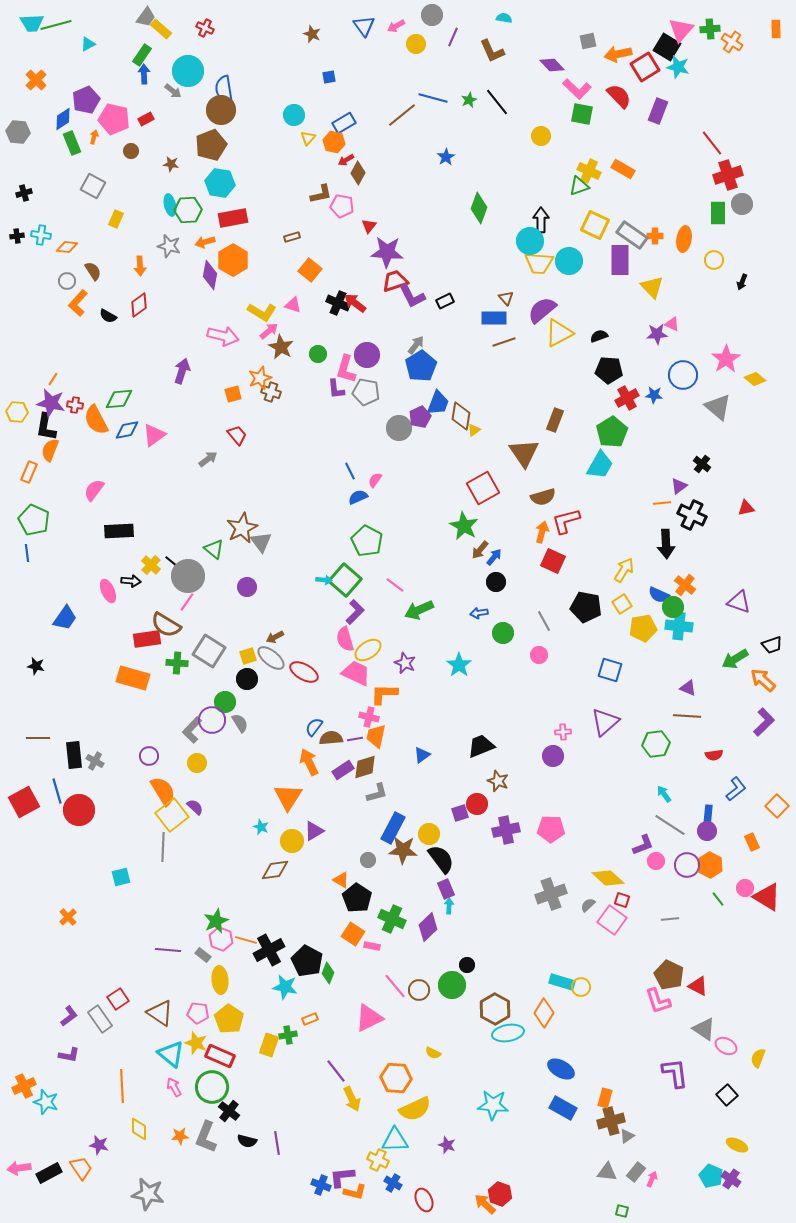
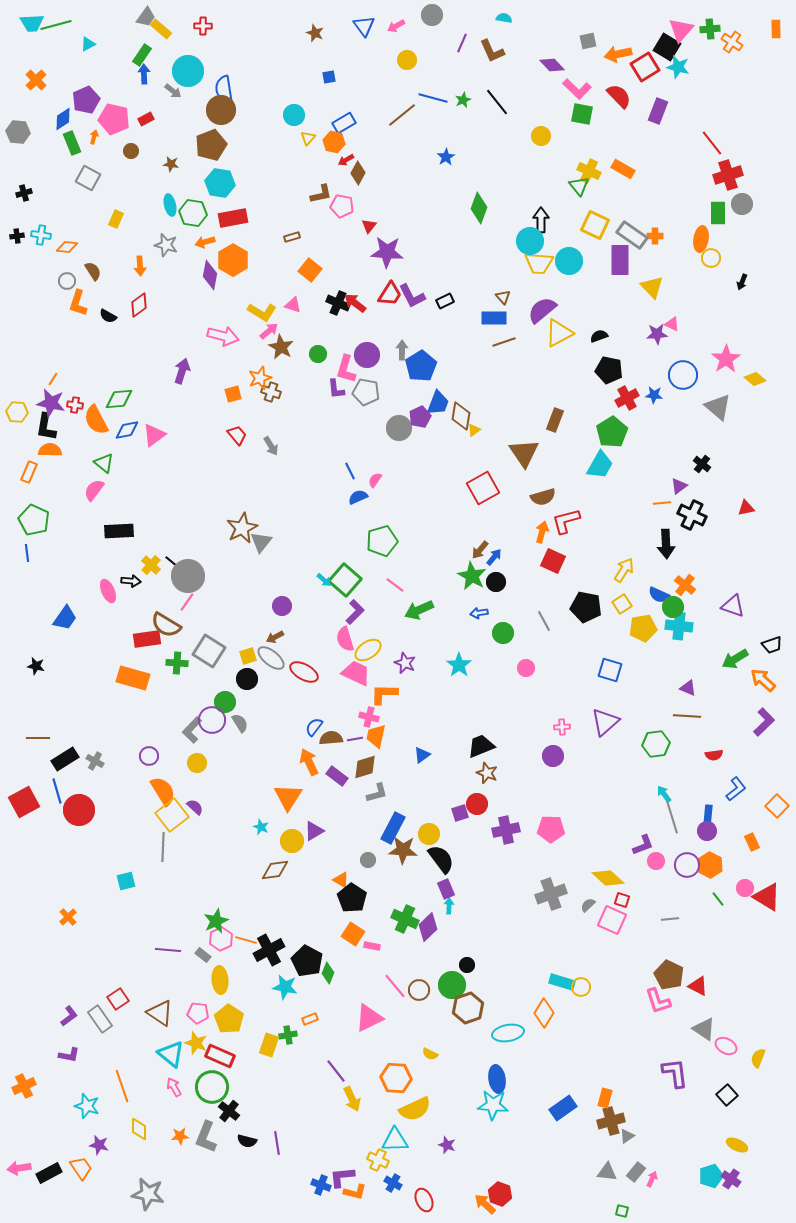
red cross at (205, 28): moved 2 px left, 2 px up; rotated 24 degrees counterclockwise
brown star at (312, 34): moved 3 px right, 1 px up
purple line at (453, 37): moved 9 px right, 6 px down
yellow circle at (416, 44): moved 9 px left, 16 px down
green star at (469, 100): moved 6 px left
gray square at (93, 186): moved 5 px left, 8 px up
green triangle at (579, 186): rotated 50 degrees counterclockwise
green hexagon at (188, 210): moved 5 px right, 3 px down; rotated 12 degrees clockwise
orange ellipse at (684, 239): moved 17 px right
gray star at (169, 246): moved 3 px left, 1 px up
yellow circle at (714, 260): moved 3 px left, 2 px up
red trapezoid at (395, 281): moved 5 px left, 13 px down; rotated 140 degrees clockwise
brown triangle at (506, 298): moved 3 px left, 1 px up
orange L-shape at (78, 303): rotated 24 degrees counterclockwise
gray arrow at (416, 345): moved 14 px left, 5 px down; rotated 36 degrees counterclockwise
black pentagon at (609, 370): rotated 8 degrees clockwise
orange semicircle at (50, 450): rotated 70 degrees clockwise
gray arrow at (208, 459): moved 63 px right, 13 px up; rotated 96 degrees clockwise
green star at (464, 526): moved 8 px right, 50 px down
green pentagon at (367, 541): moved 15 px right; rotated 28 degrees clockwise
gray triangle at (261, 542): rotated 15 degrees clockwise
green triangle at (214, 549): moved 110 px left, 86 px up
cyan arrow at (324, 580): rotated 35 degrees clockwise
purple circle at (247, 587): moved 35 px right, 19 px down
purple triangle at (739, 602): moved 6 px left, 4 px down
pink circle at (539, 655): moved 13 px left, 13 px down
pink cross at (563, 732): moved 1 px left, 5 px up
black rectangle at (74, 755): moved 9 px left, 4 px down; rotated 64 degrees clockwise
purple rectangle at (343, 770): moved 6 px left, 6 px down; rotated 70 degrees clockwise
brown star at (498, 781): moved 11 px left, 8 px up
gray line at (670, 825): moved 2 px right, 8 px up; rotated 40 degrees clockwise
cyan square at (121, 877): moved 5 px right, 4 px down
black pentagon at (357, 898): moved 5 px left
green cross at (392, 919): moved 13 px right
pink square at (612, 920): rotated 12 degrees counterclockwise
pink hexagon at (221, 939): rotated 15 degrees clockwise
brown hexagon at (495, 1009): moved 27 px left, 1 px up; rotated 12 degrees clockwise
yellow semicircle at (433, 1053): moved 3 px left, 1 px down
blue ellipse at (561, 1069): moved 64 px left, 10 px down; rotated 52 degrees clockwise
orange line at (122, 1086): rotated 16 degrees counterclockwise
cyan star at (46, 1102): moved 41 px right, 4 px down
blue rectangle at (563, 1108): rotated 64 degrees counterclockwise
cyan pentagon at (711, 1176): rotated 30 degrees clockwise
